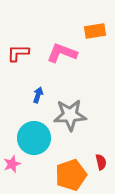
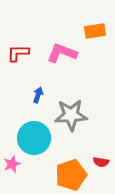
gray star: moved 1 px right
red semicircle: rotated 112 degrees clockwise
